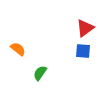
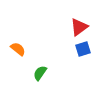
red triangle: moved 6 px left, 1 px up
blue square: moved 2 px up; rotated 21 degrees counterclockwise
